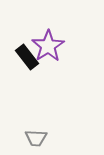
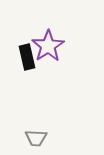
black rectangle: rotated 25 degrees clockwise
